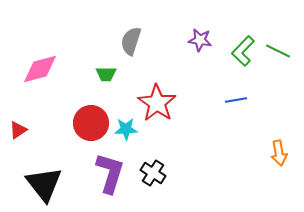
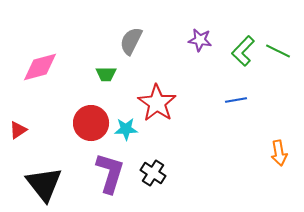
gray semicircle: rotated 8 degrees clockwise
pink diamond: moved 2 px up
